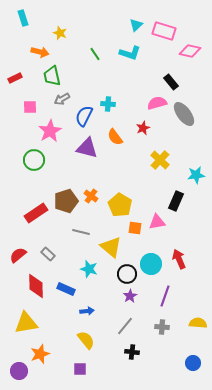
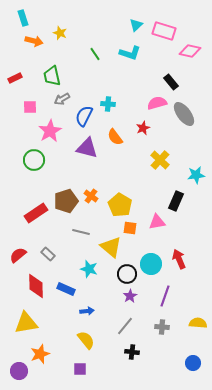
orange arrow at (40, 52): moved 6 px left, 11 px up
orange square at (135, 228): moved 5 px left
